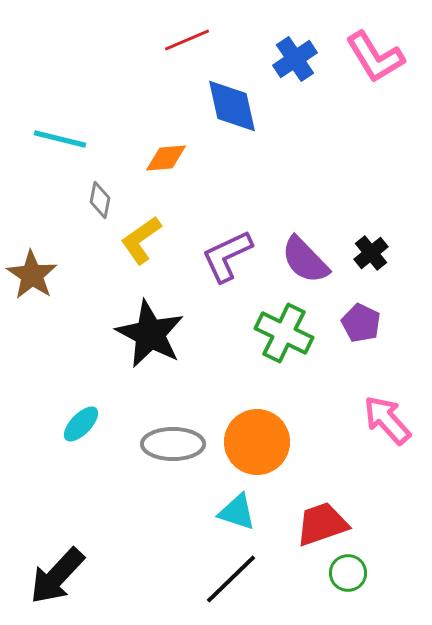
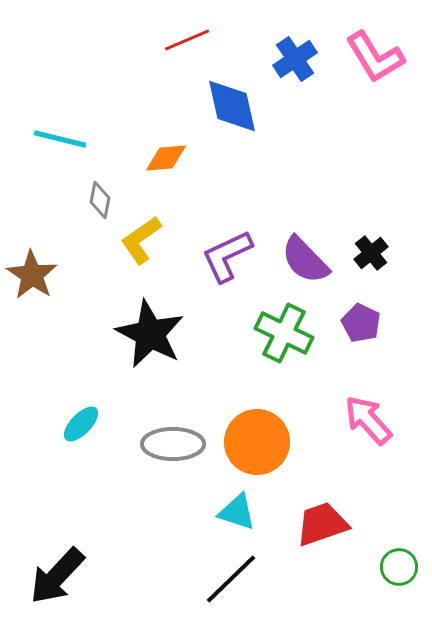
pink arrow: moved 19 px left
green circle: moved 51 px right, 6 px up
